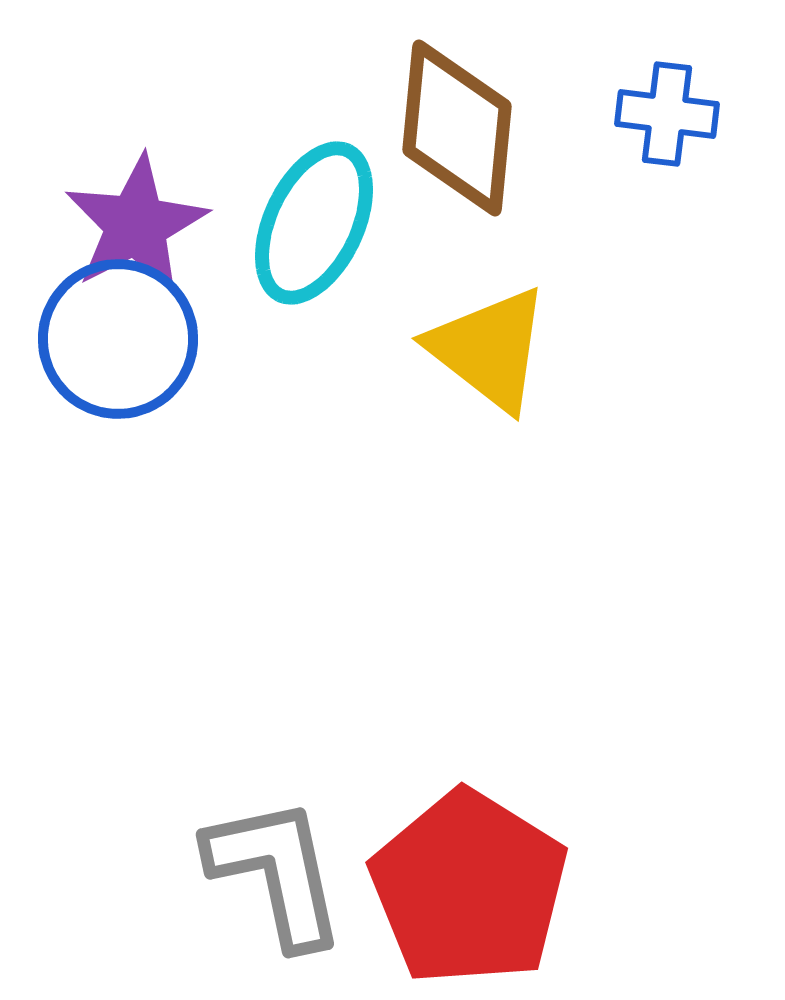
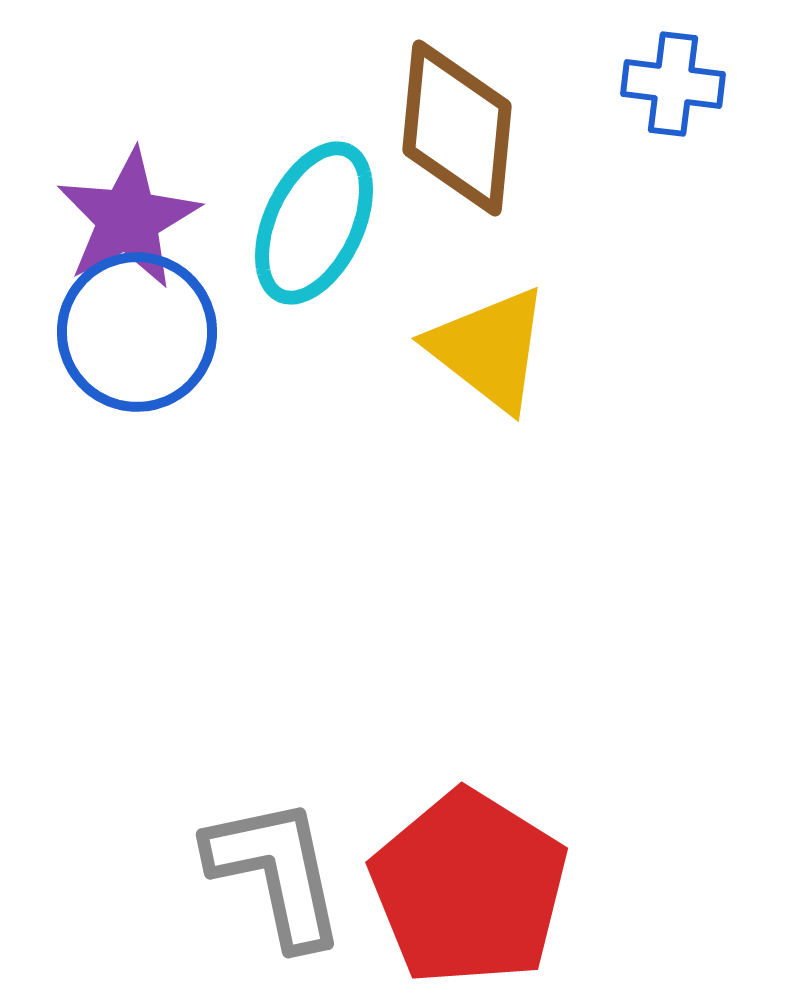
blue cross: moved 6 px right, 30 px up
purple star: moved 8 px left, 6 px up
blue circle: moved 19 px right, 7 px up
